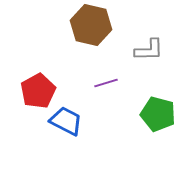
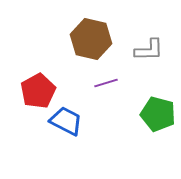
brown hexagon: moved 14 px down
